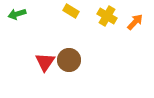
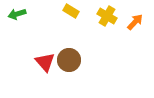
red triangle: rotated 15 degrees counterclockwise
